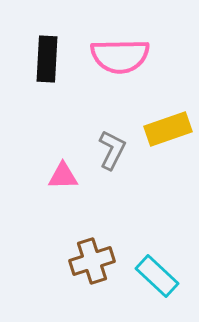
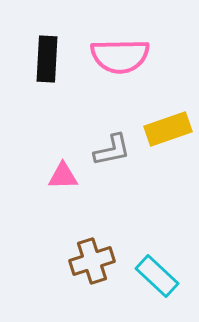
gray L-shape: rotated 51 degrees clockwise
